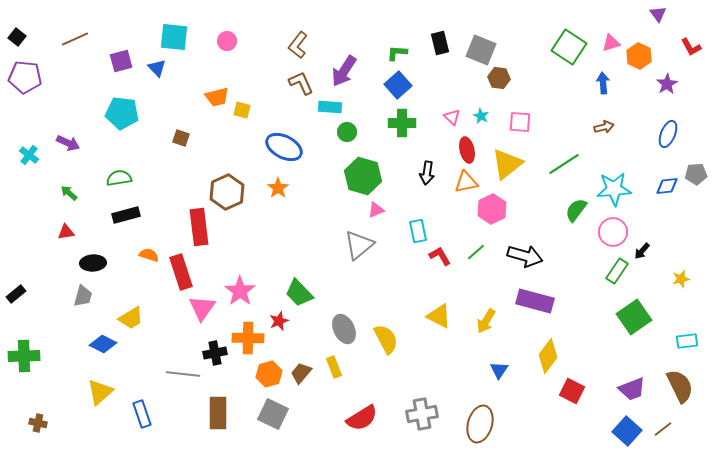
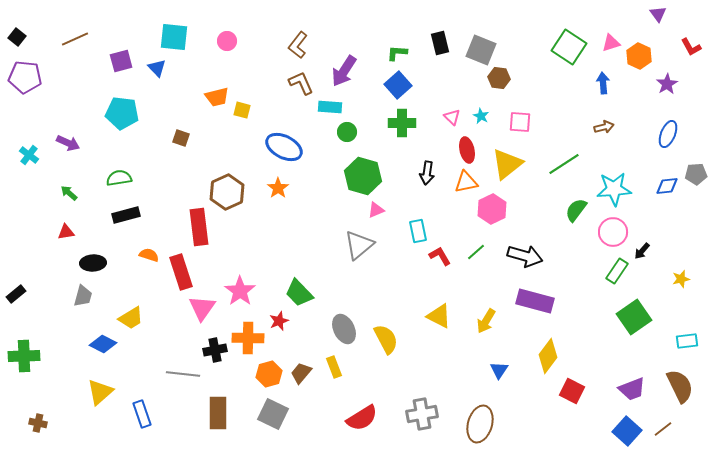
black cross at (215, 353): moved 3 px up
